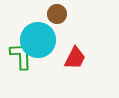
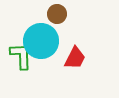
cyan circle: moved 3 px right, 1 px down
